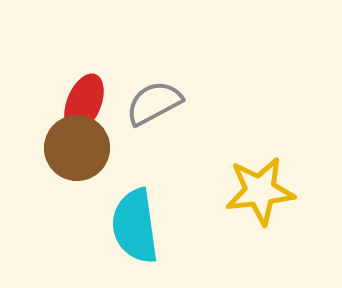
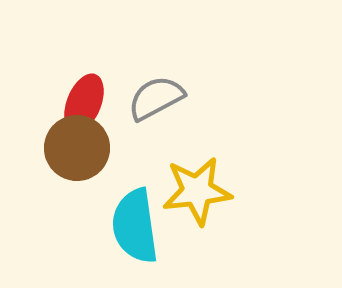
gray semicircle: moved 2 px right, 5 px up
yellow star: moved 63 px left
